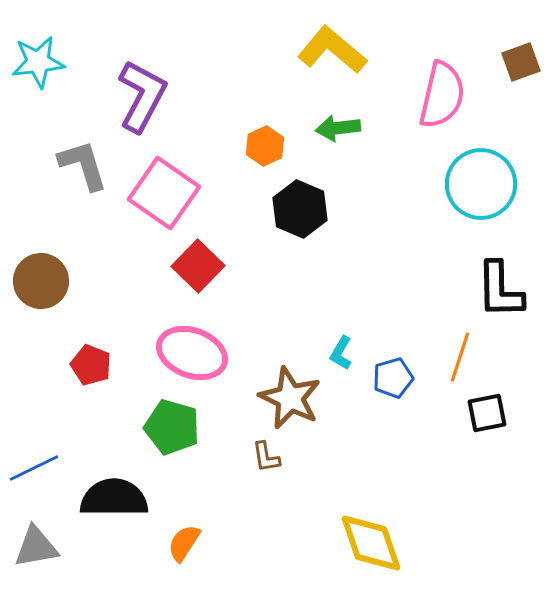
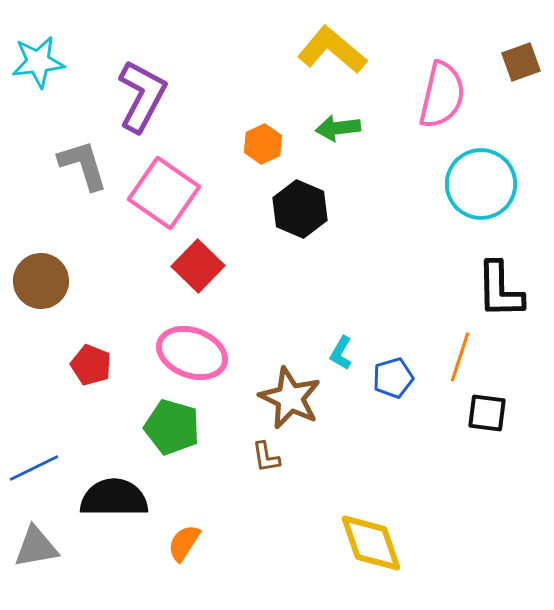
orange hexagon: moved 2 px left, 2 px up
black square: rotated 18 degrees clockwise
